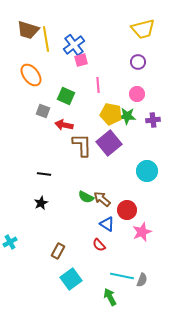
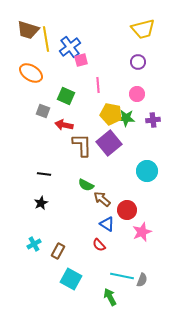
blue cross: moved 4 px left, 2 px down
orange ellipse: moved 2 px up; rotated 20 degrees counterclockwise
green star: moved 1 px left, 2 px down
green semicircle: moved 12 px up
cyan cross: moved 24 px right, 2 px down
cyan square: rotated 25 degrees counterclockwise
